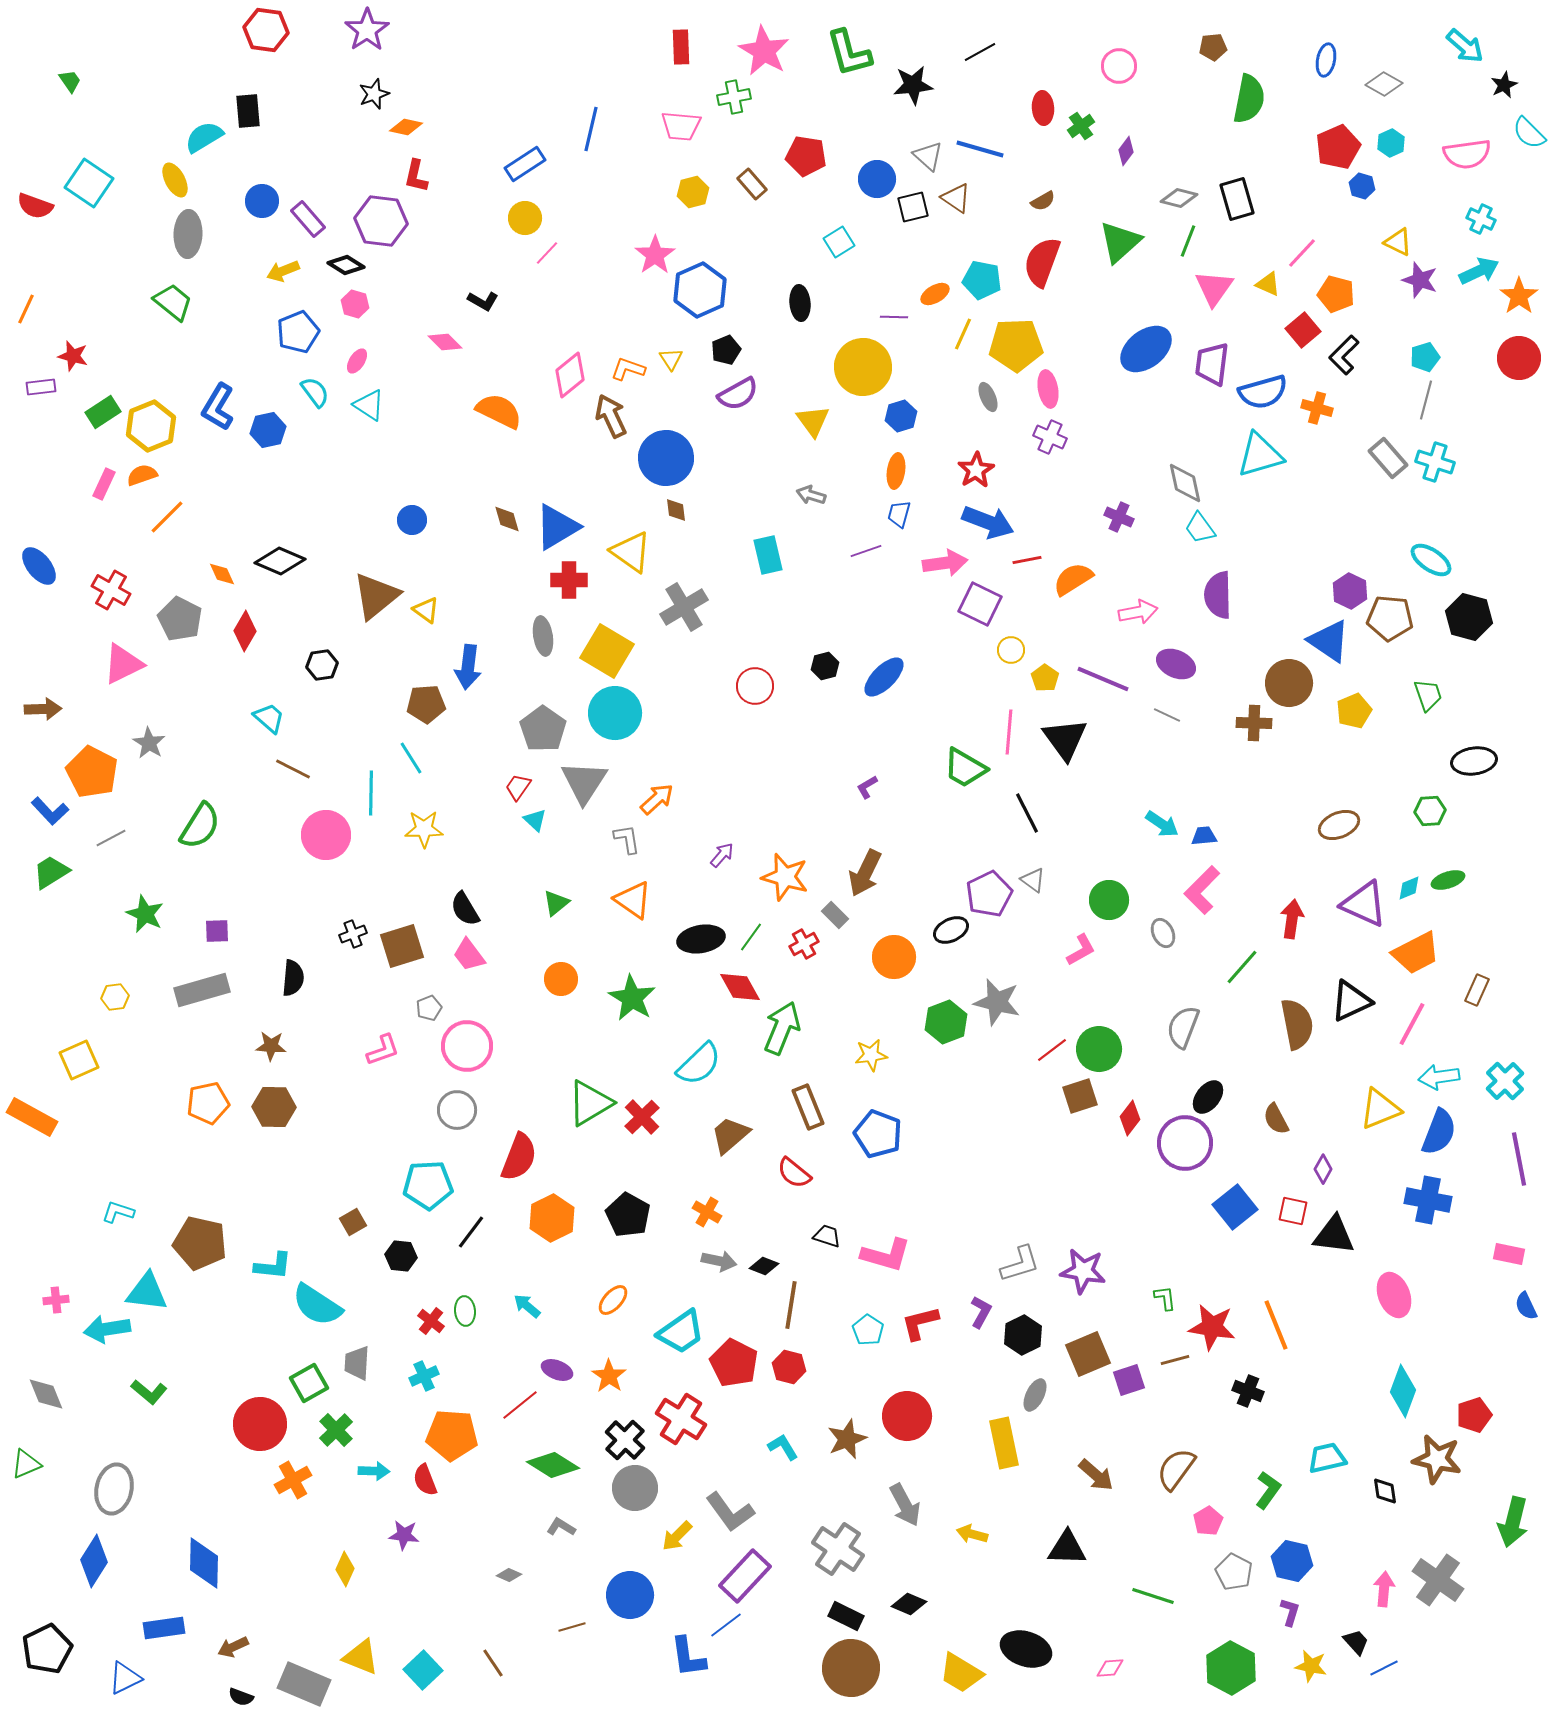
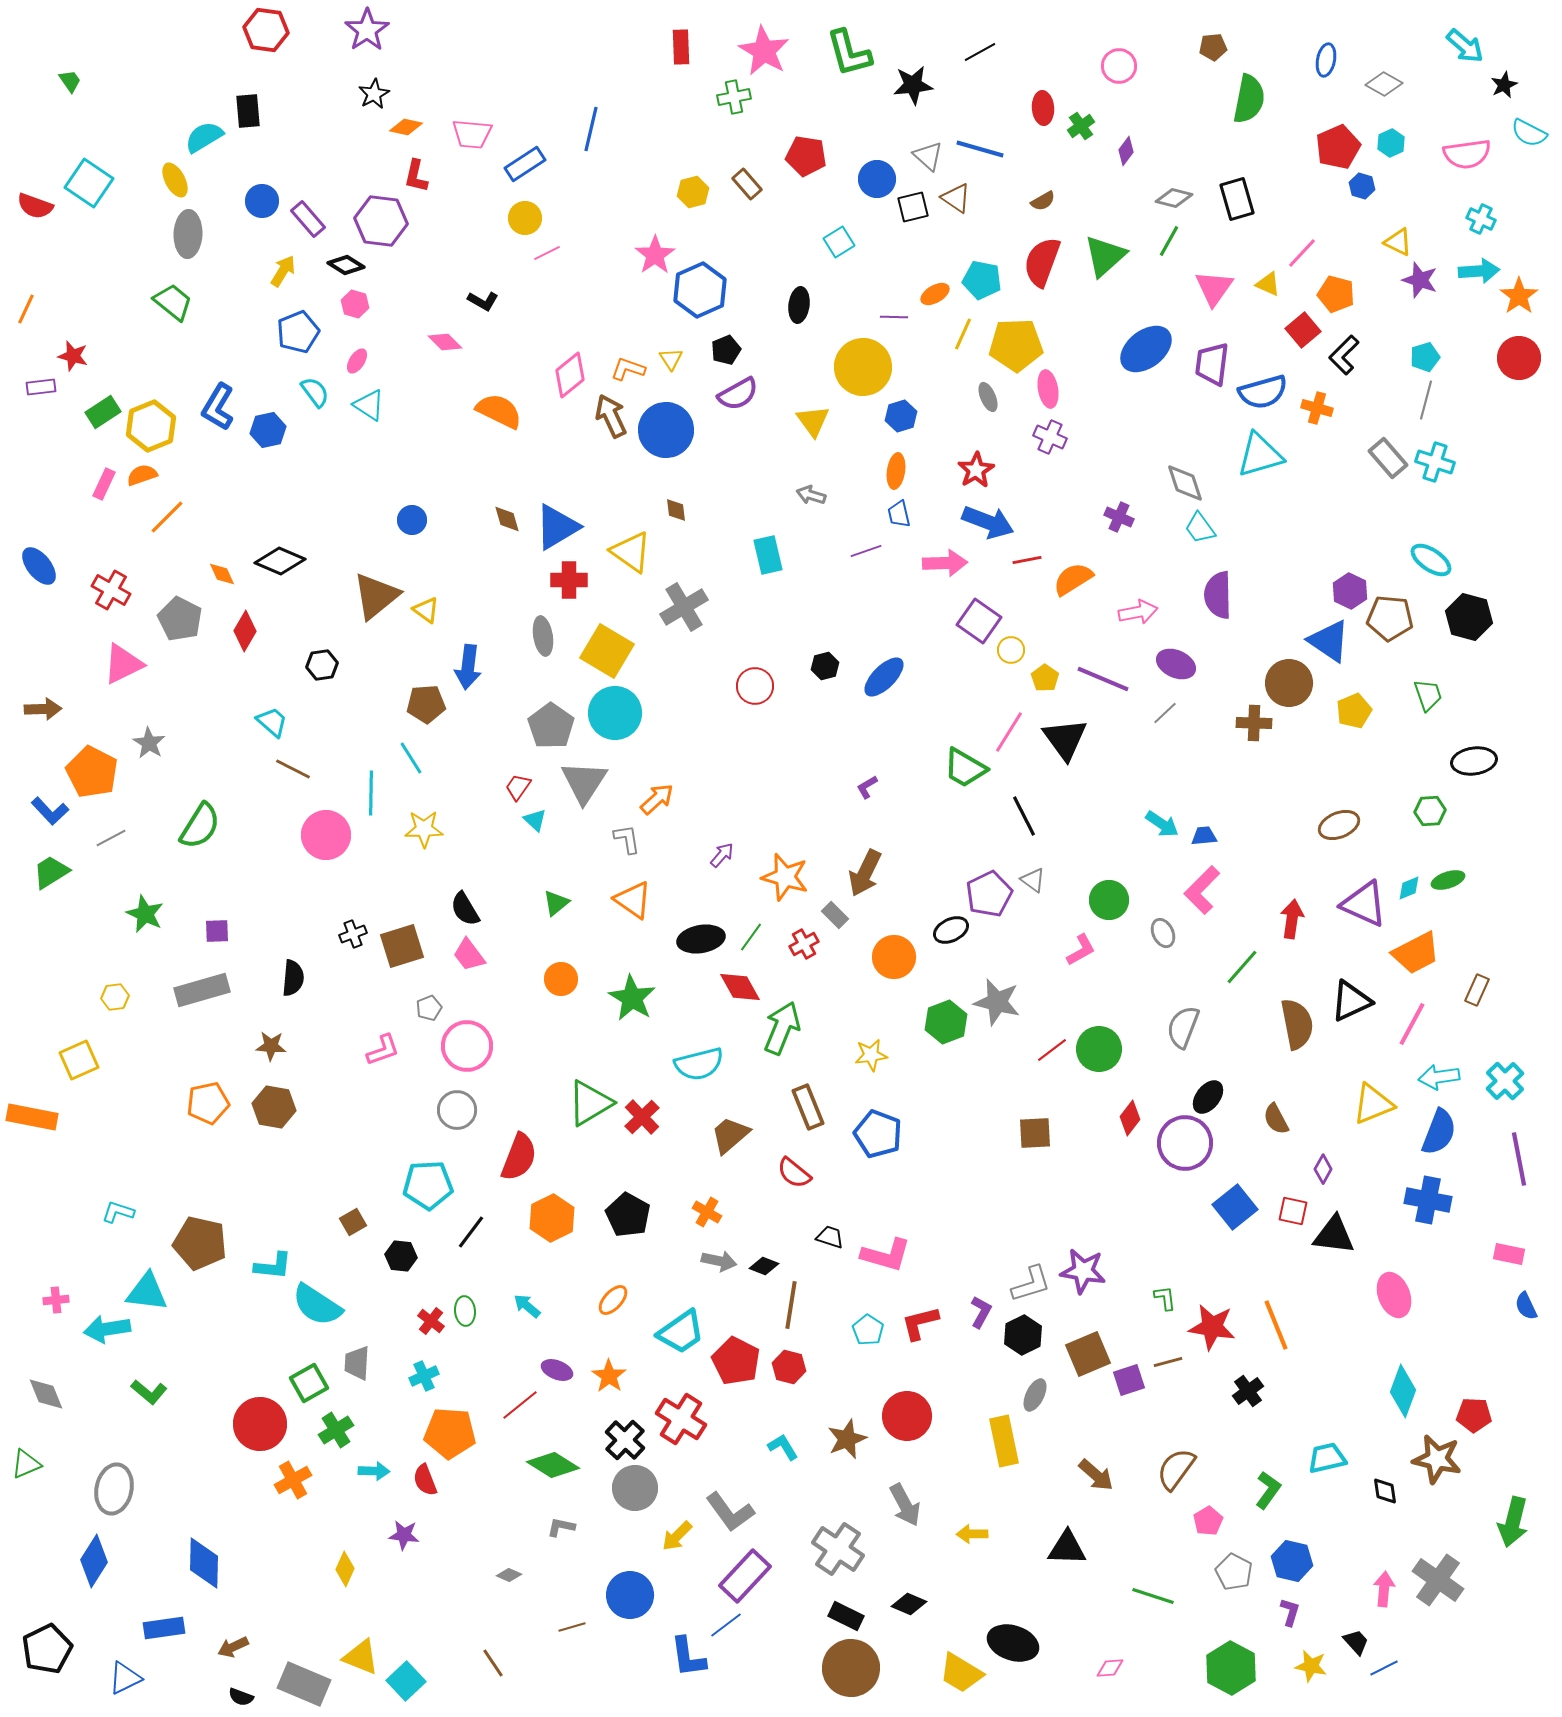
black star at (374, 94): rotated 8 degrees counterclockwise
pink trapezoid at (681, 126): moved 209 px left, 8 px down
cyan semicircle at (1529, 133): rotated 18 degrees counterclockwise
brown rectangle at (752, 184): moved 5 px left
gray diamond at (1179, 198): moved 5 px left
green line at (1188, 241): moved 19 px left; rotated 8 degrees clockwise
green triangle at (1120, 242): moved 15 px left, 14 px down
pink line at (547, 253): rotated 20 degrees clockwise
yellow arrow at (283, 271): rotated 144 degrees clockwise
cyan arrow at (1479, 271): rotated 21 degrees clockwise
black ellipse at (800, 303): moved 1 px left, 2 px down; rotated 12 degrees clockwise
blue circle at (666, 458): moved 28 px up
gray diamond at (1185, 483): rotated 6 degrees counterclockwise
blue trapezoid at (899, 514): rotated 28 degrees counterclockwise
pink arrow at (945, 563): rotated 6 degrees clockwise
purple square at (980, 604): moved 1 px left, 17 px down; rotated 9 degrees clockwise
gray line at (1167, 715): moved 2 px left, 2 px up; rotated 68 degrees counterclockwise
cyan trapezoid at (269, 718): moved 3 px right, 4 px down
gray pentagon at (543, 729): moved 8 px right, 3 px up
pink line at (1009, 732): rotated 27 degrees clockwise
black line at (1027, 813): moved 3 px left, 3 px down
cyan semicircle at (699, 1064): rotated 30 degrees clockwise
brown square at (1080, 1096): moved 45 px left, 37 px down; rotated 15 degrees clockwise
brown hexagon at (274, 1107): rotated 9 degrees clockwise
yellow triangle at (1380, 1109): moved 7 px left, 5 px up
orange rectangle at (32, 1117): rotated 18 degrees counterclockwise
black trapezoid at (827, 1236): moved 3 px right, 1 px down
gray L-shape at (1020, 1264): moved 11 px right, 20 px down
brown line at (1175, 1360): moved 7 px left, 2 px down
red pentagon at (734, 1363): moved 2 px right, 2 px up
black cross at (1248, 1391): rotated 32 degrees clockwise
red pentagon at (1474, 1415): rotated 20 degrees clockwise
green cross at (336, 1430): rotated 12 degrees clockwise
orange pentagon at (452, 1435): moved 2 px left, 2 px up
yellow rectangle at (1004, 1443): moved 2 px up
gray L-shape at (561, 1527): rotated 20 degrees counterclockwise
yellow arrow at (972, 1534): rotated 16 degrees counterclockwise
black ellipse at (1026, 1649): moved 13 px left, 6 px up
cyan square at (423, 1670): moved 17 px left, 11 px down
